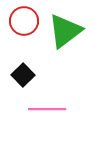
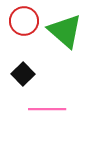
green triangle: rotated 42 degrees counterclockwise
black square: moved 1 px up
